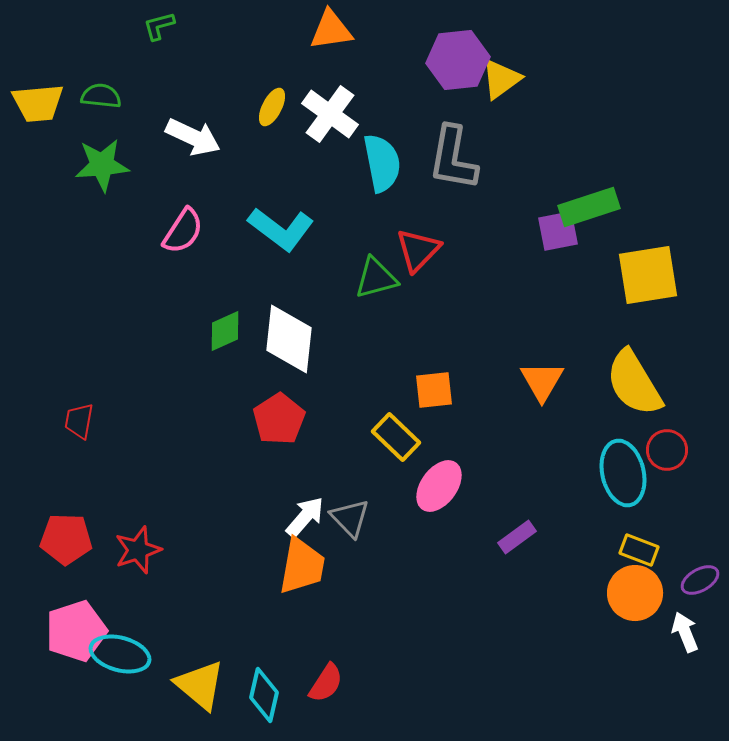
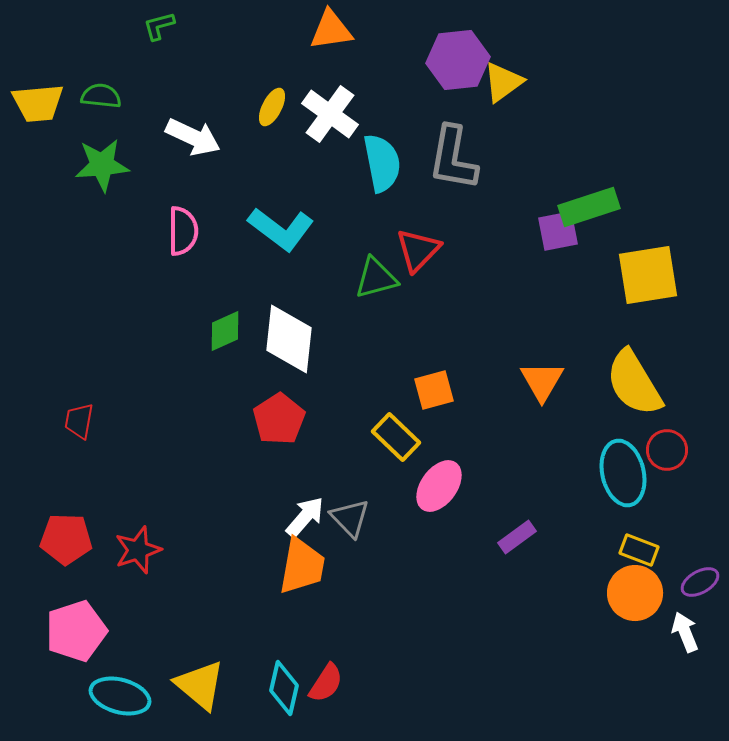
yellow triangle at (501, 79): moved 2 px right, 3 px down
pink semicircle at (183, 231): rotated 33 degrees counterclockwise
orange square at (434, 390): rotated 9 degrees counterclockwise
purple ellipse at (700, 580): moved 2 px down
cyan ellipse at (120, 654): moved 42 px down
cyan diamond at (264, 695): moved 20 px right, 7 px up
